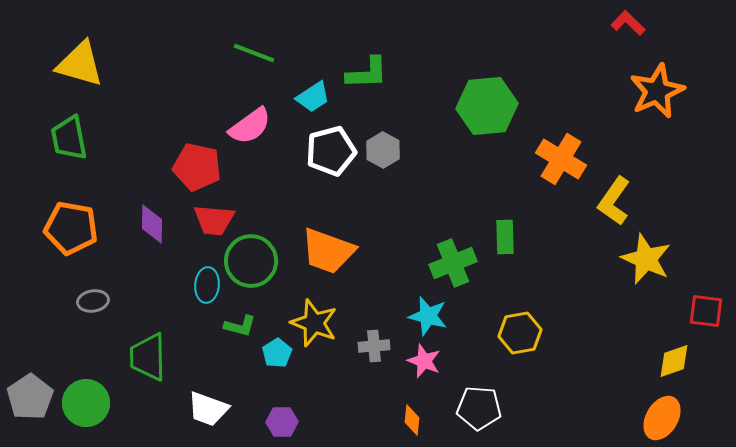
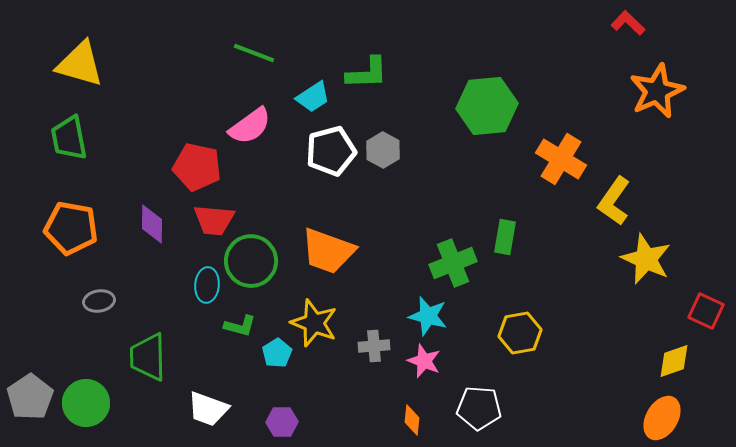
green rectangle at (505, 237): rotated 12 degrees clockwise
gray ellipse at (93, 301): moved 6 px right
red square at (706, 311): rotated 18 degrees clockwise
